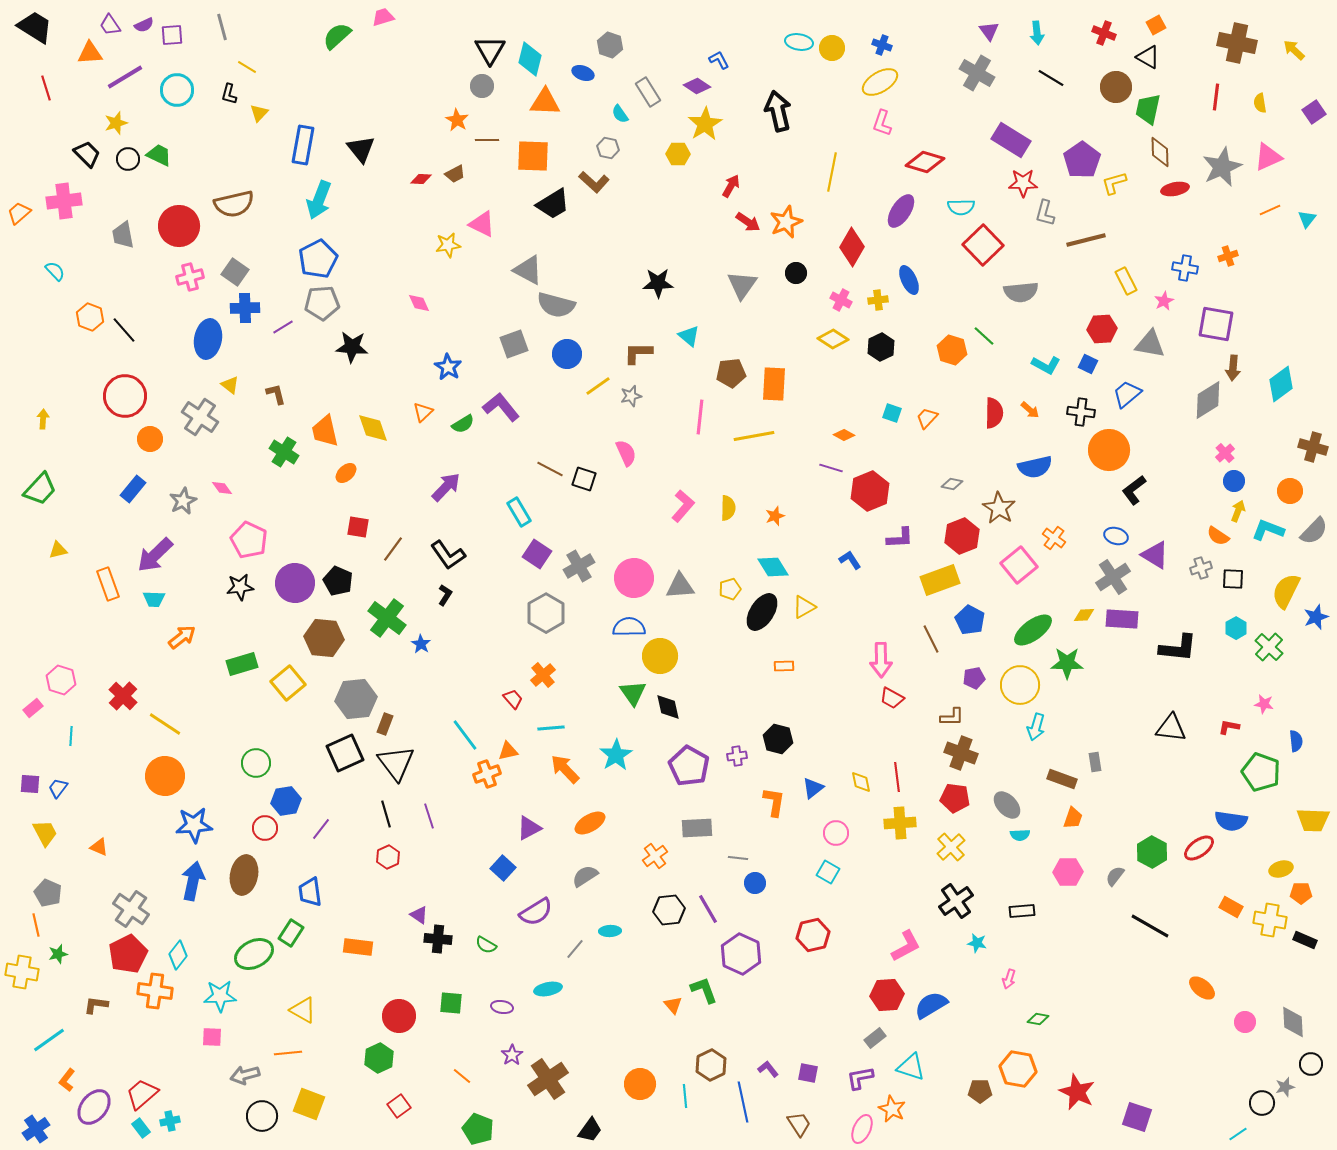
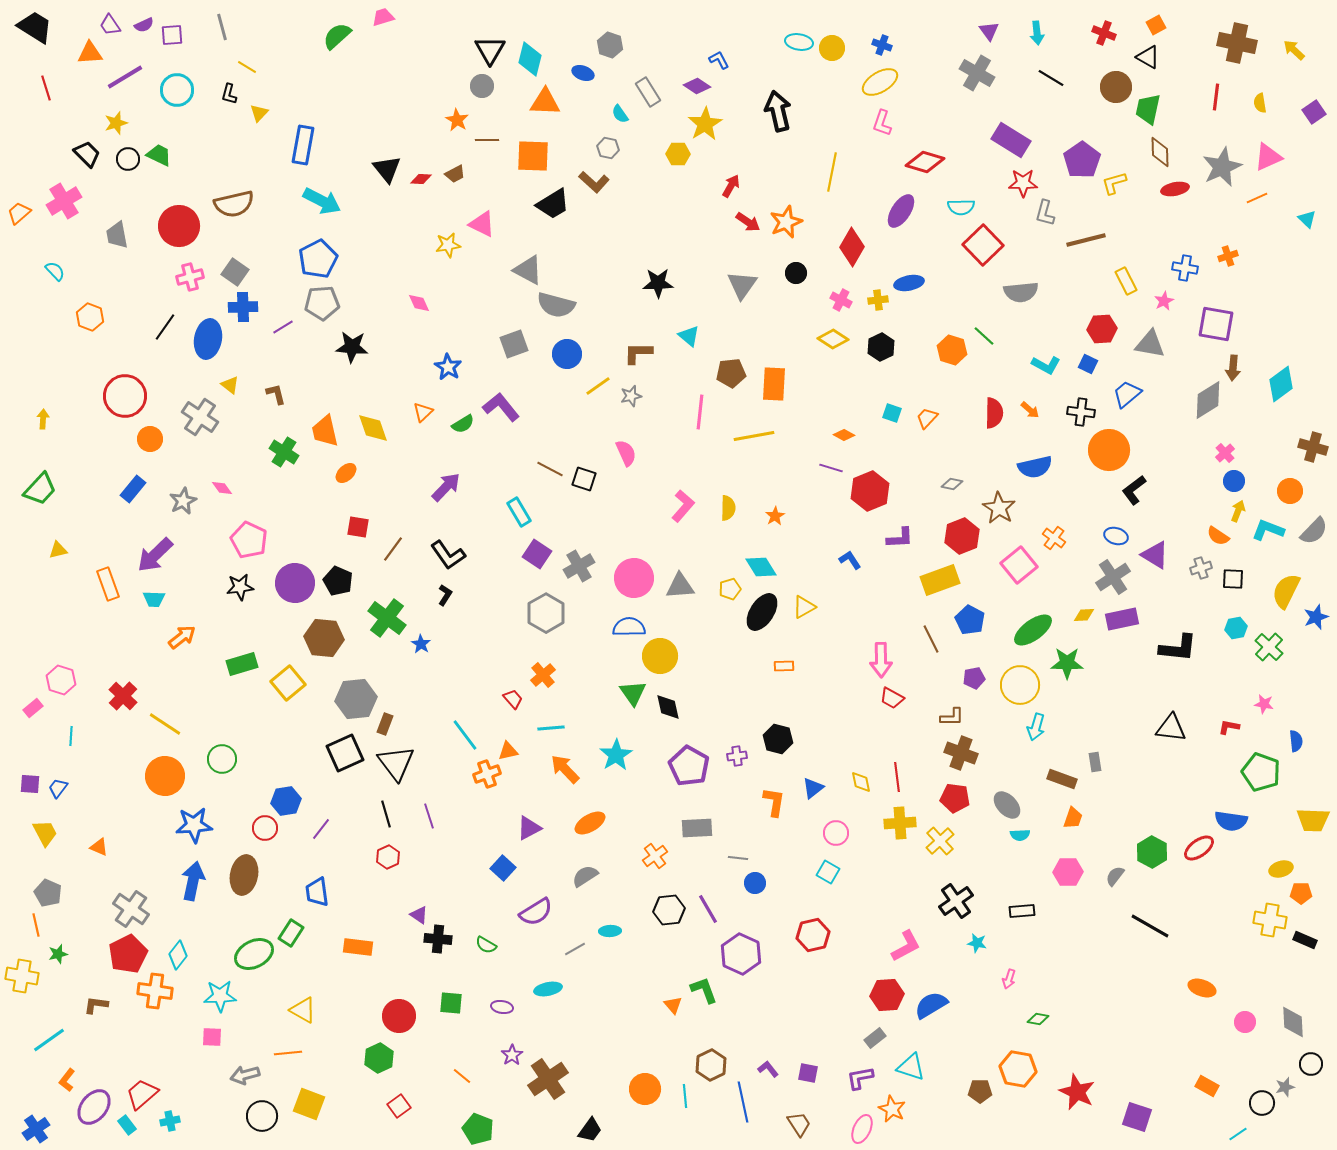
black triangle at (361, 149): moved 26 px right, 20 px down
cyan arrow at (319, 200): moved 3 px right, 1 px down; rotated 84 degrees counterclockwise
pink cross at (64, 201): rotated 24 degrees counterclockwise
orange line at (1270, 210): moved 13 px left, 12 px up
cyan triangle at (1307, 219): rotated 24 degrees counterclockwise
gray trapezoid at (123, 235): moved 6 px left
blue ellipse at (909, 280): moved 3 px down; rotated 76 degrees counterclockwise
blue cross at (245, 308): moved 2 px left, 1 px up
black line at (124, 330): moved 41 px right, 3 px up; rotated 76 degrees clockwise
pink line at (700, 417): moved 5 px up
orange star at (775, 516): rotated 12 degrees counterclockwise
cyan diamond at (773, 567): moved 12 px left
purple rectangle at (1122, 619): rotated 16 degrees counterclockwise
cyan hexagon at (1236, 628): rotated 20 degrees clockwise
green circle at (256, 763): moved 34 px left, 4 px up
yellow cross at (951, 847): moved 11 px left, 6 px up
blue trapezoid at (310, 892): moved 7 px right
orange rectangle at (1231, 907): moved 24 px left, 179 px down
gray line at (575, 949): rotated 20 degrees clockwise
yellow cross at (22, 972): moved 4 px down
orange ellipse at (1202, 988): rotated 20 degrees counterclockwise
orange circle at (640, 1084): moved 5 px right, 5 px down
cyan rectangle at (141, 1128): moved 14 px left, 3 px up
